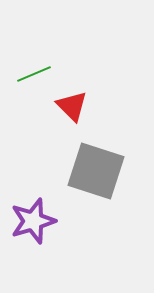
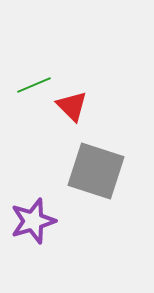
green line: moved 11 px down
